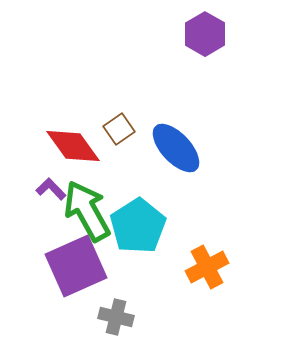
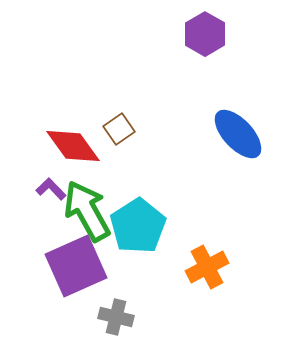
blue ellipse: moved 62 px right, 14 px up
